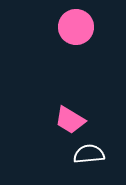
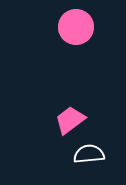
pink trapezoid: rotated 112 degrees clockwise
